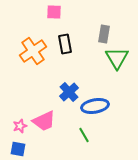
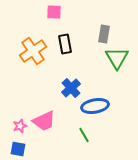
blue cross: moved 2 px right, 4 px up
